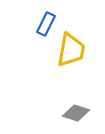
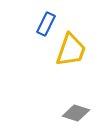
yellow trapezoid: rotated 9 degrees clockwise
